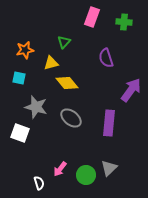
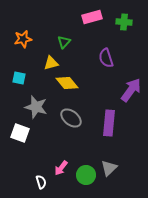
pink rectangle: rotated 54 degrees clockwise
orange star: moved 2 px left, 11 px up
pink arrow: moved 1 px right, 1 px up
white semicircle: moved 2 px right, 1 px up
